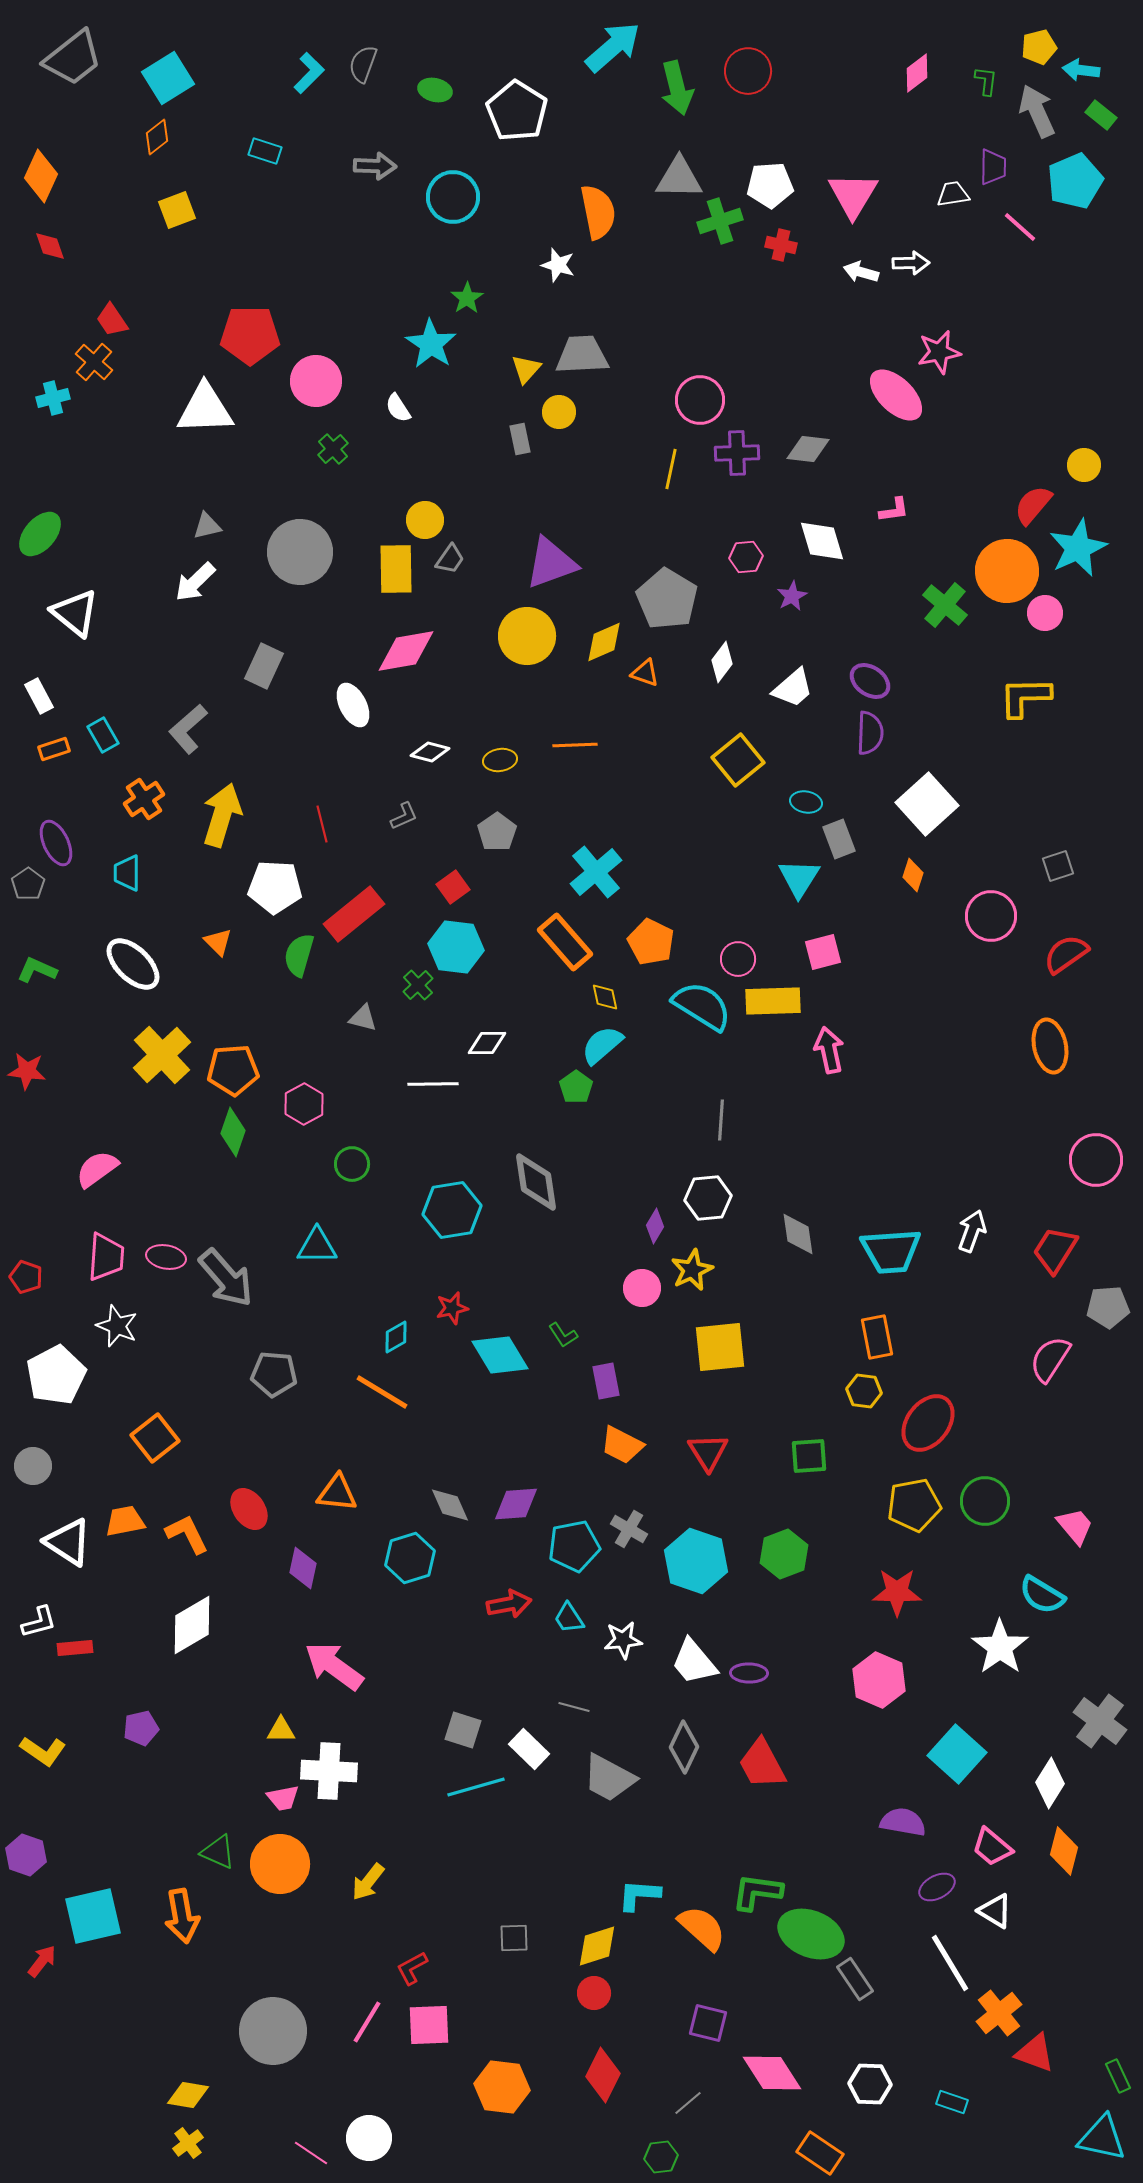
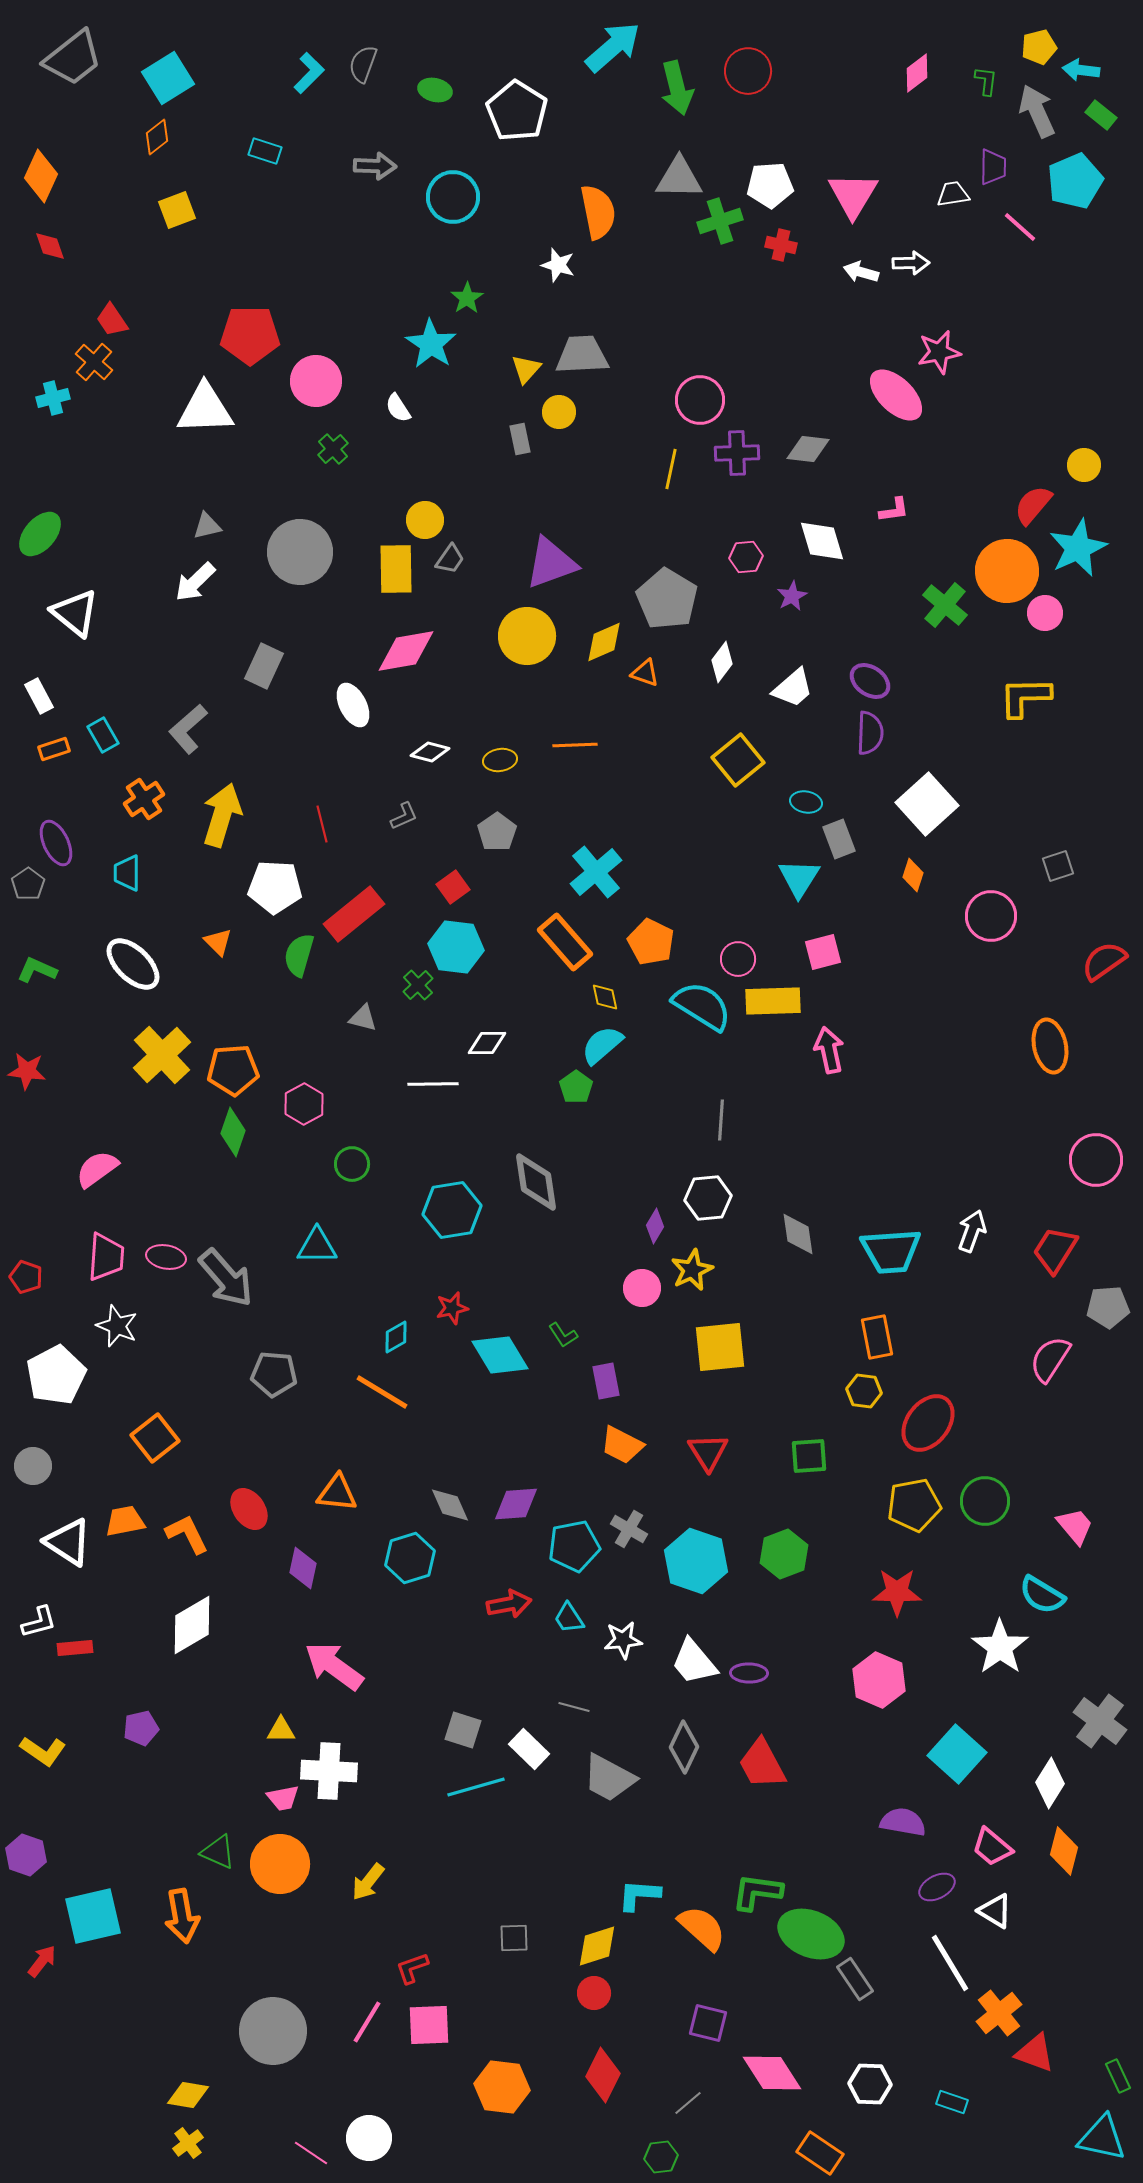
red semicircle at (1066, 954): moved 38 px right, 7 px down
red L-shape at (412, 1968): rotated 9 degrees clockwise
